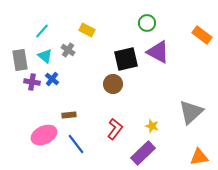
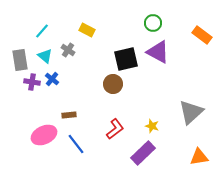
green circle: moved 6 px right
red L-shape: rotated 15 degrees clockwise
